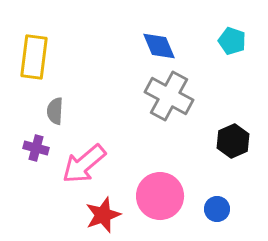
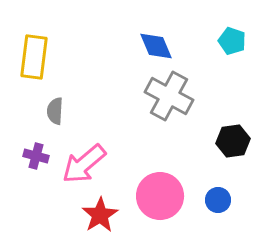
blue diamond: moved 3 px left
black hexagon: rotated 16 degrees clockwise
purple cross: moved 8 px down
blue circle: moved 1 px right, 9 px up
red star: moved 3 px left; rotated 12 degrees counterclockwise
